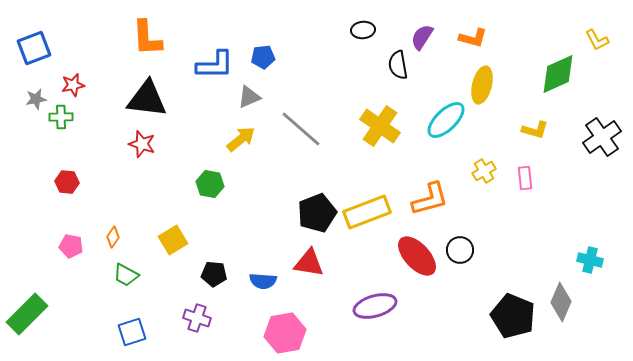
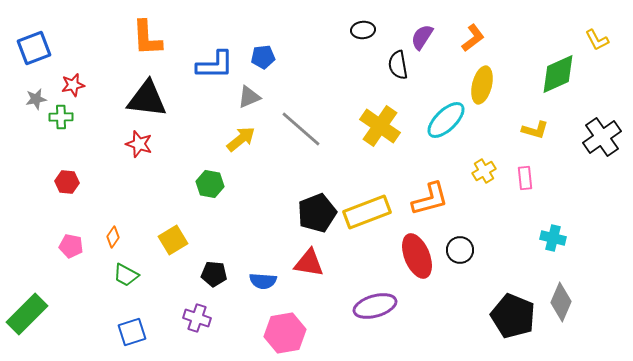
orange L-shape at (473, 38): rotated 52 degrees counterclockwise
red star at (142, 144): moved 3 px left
red ellipse at (417, 256): rotated 21 degrees clockwise
cyan cross at (590, 260): moved 37 px left, 22 px up
